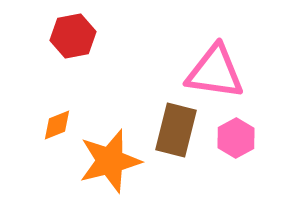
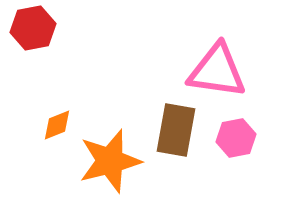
red hexagon: moved 40 px left, 8 px up
pink triangle: moved 2 px right, 1 px up
brown rectangle: rotated 4 degrees counterclockwise
pink hexagon: rotated 18 degrees clockwise
